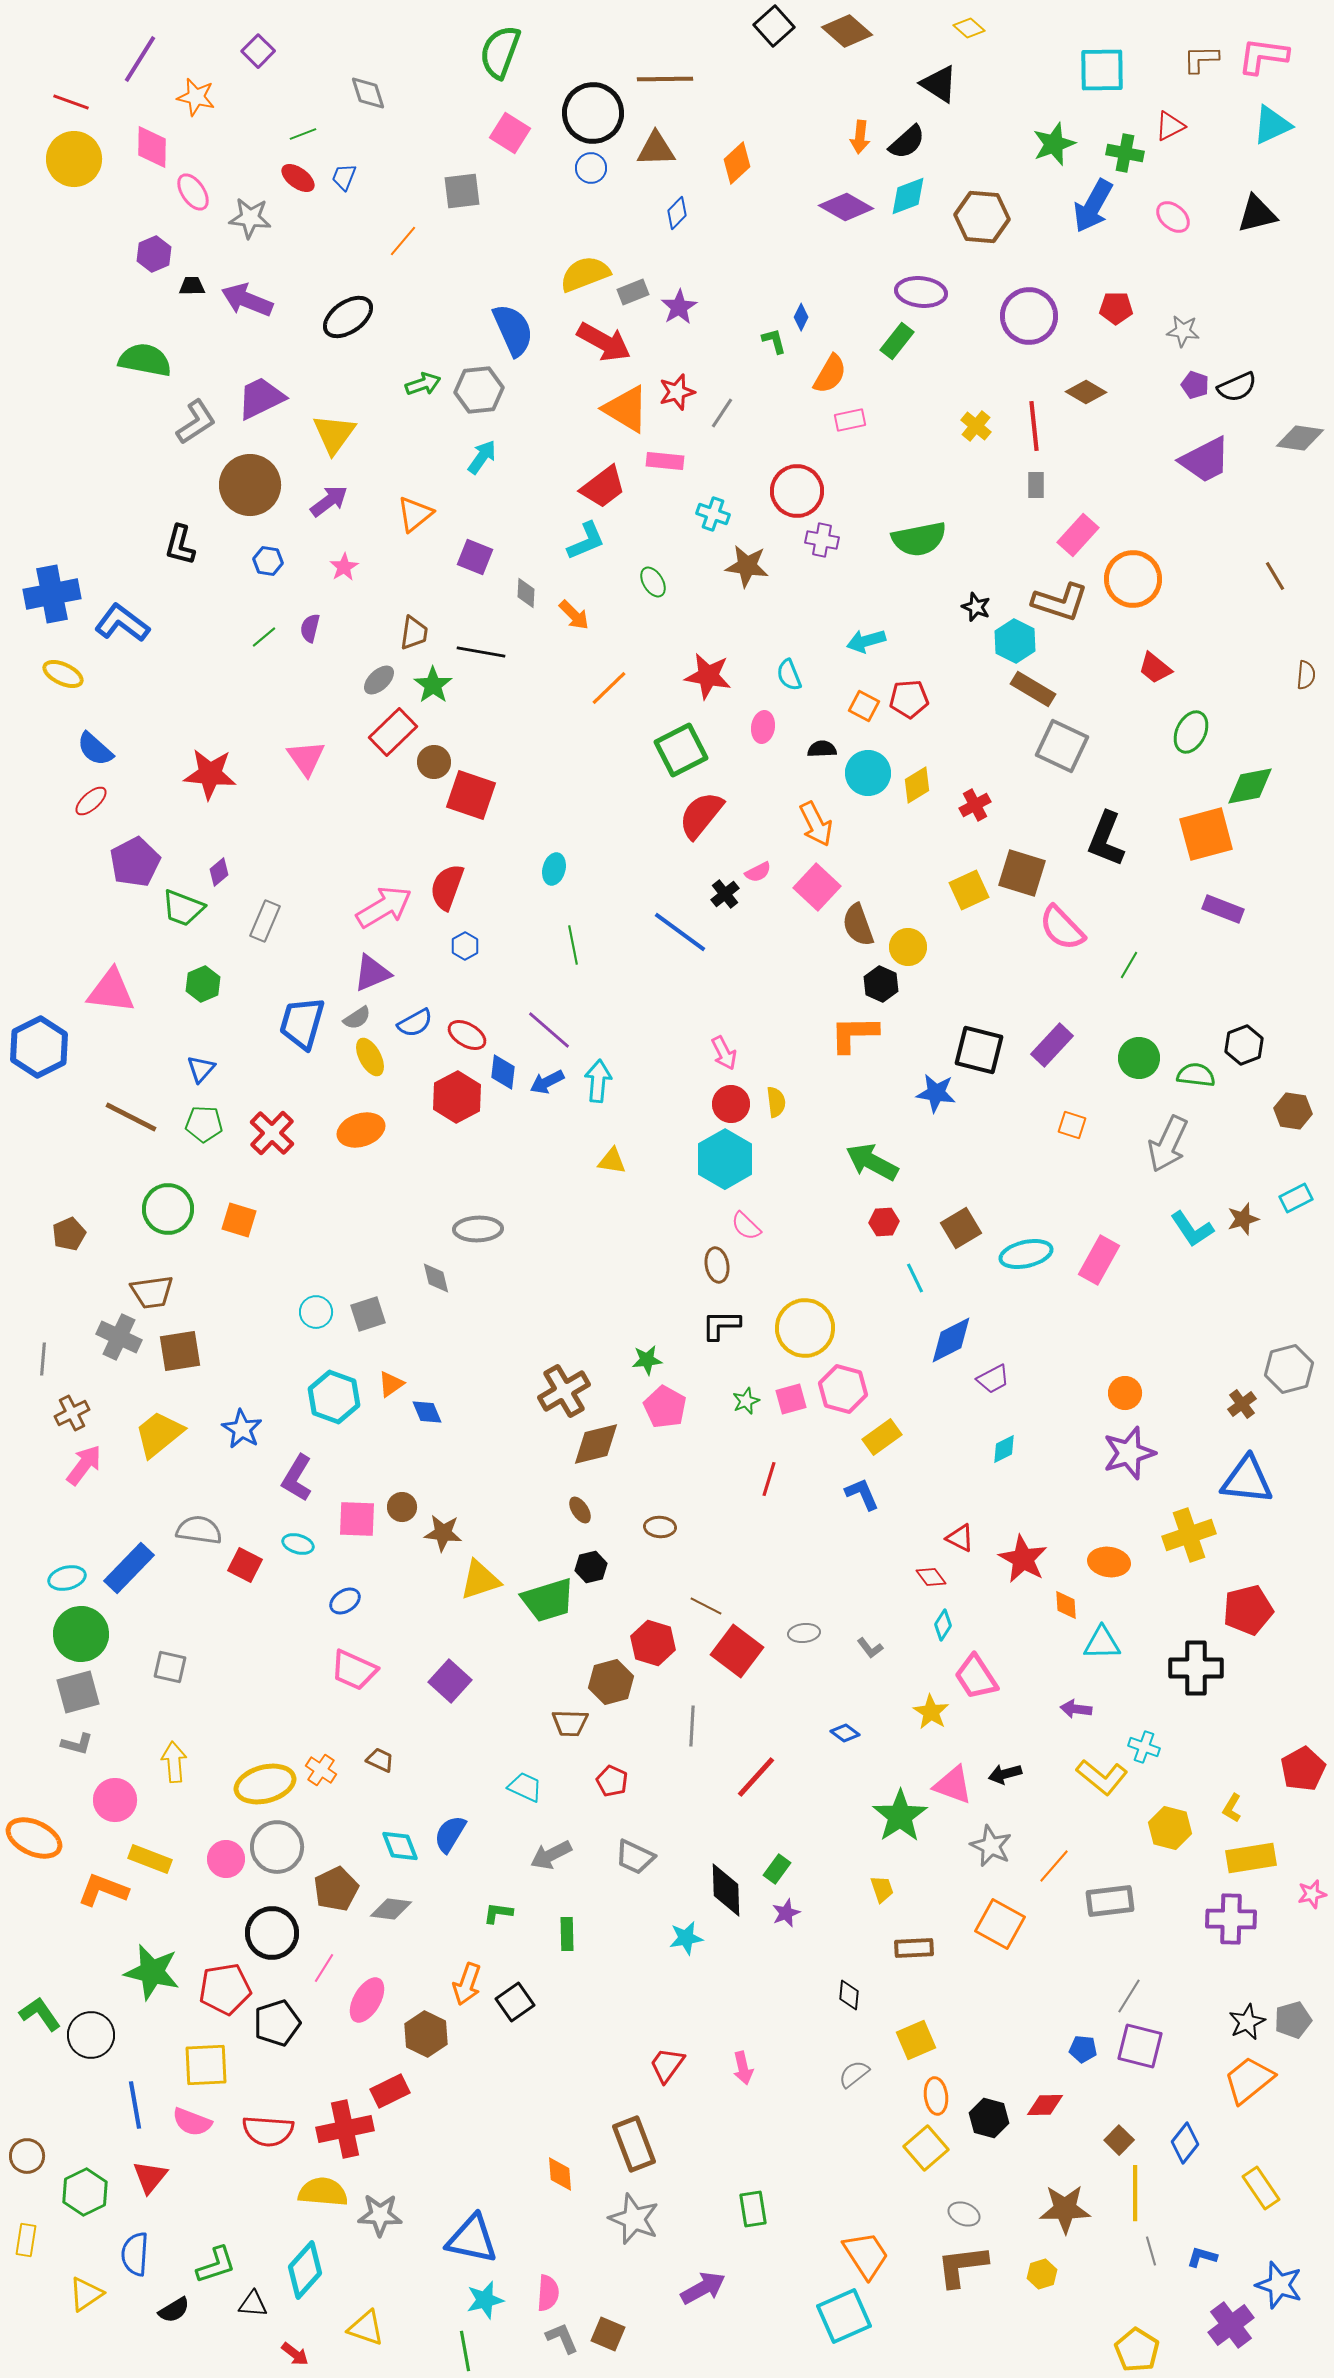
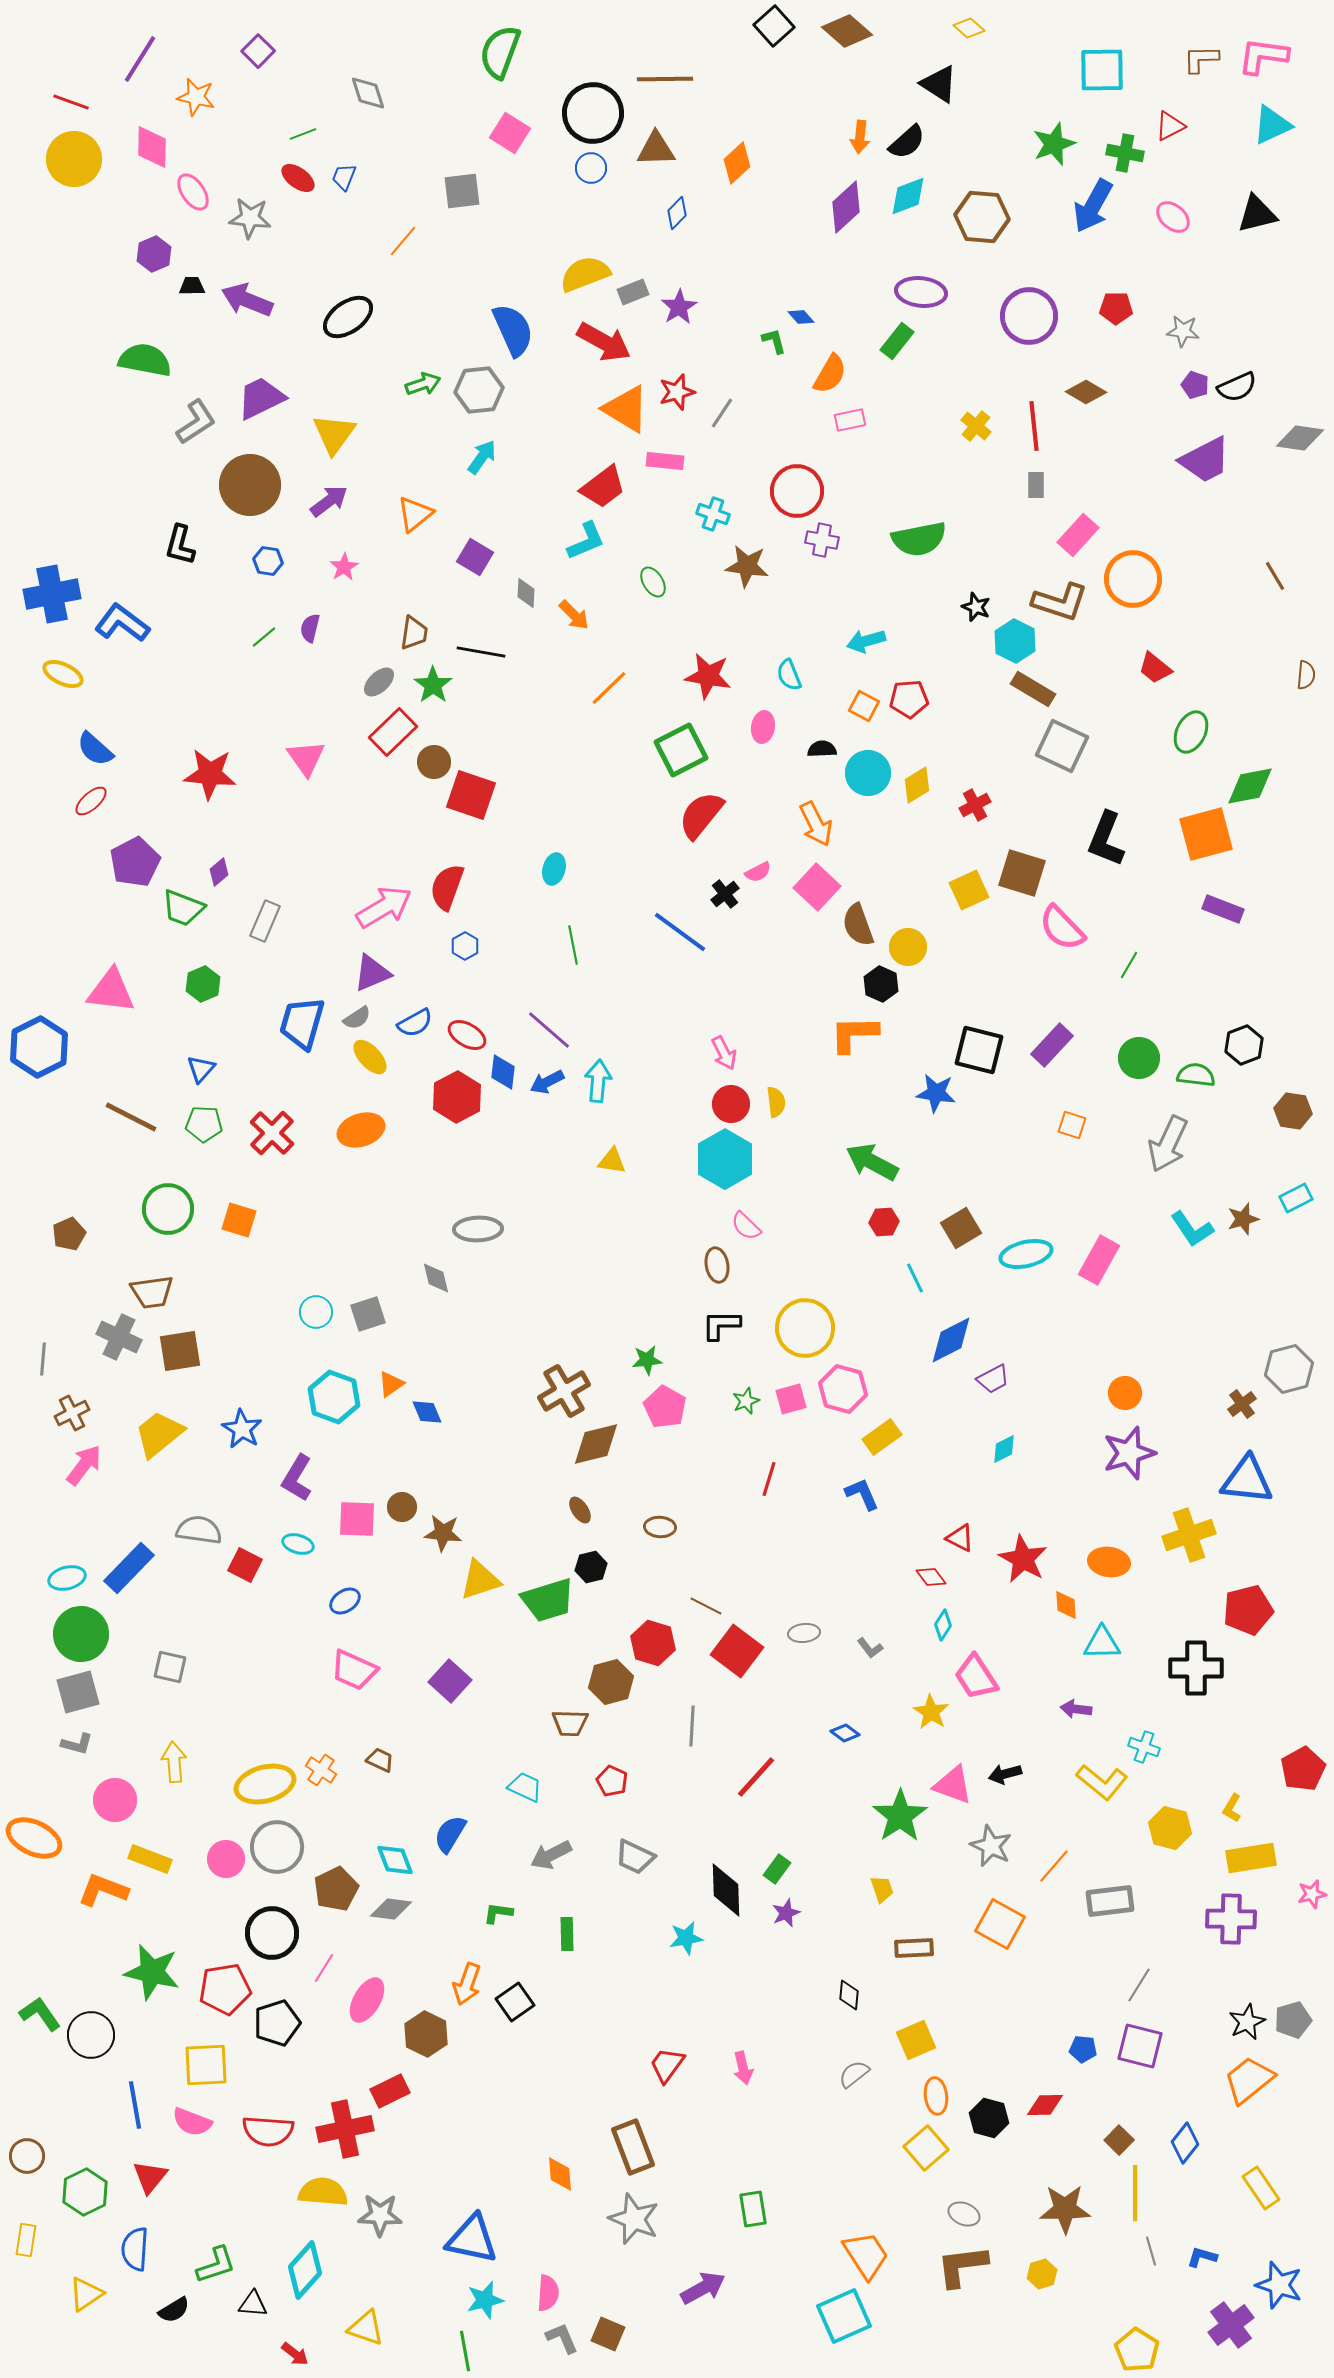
purple diamond at (846, 207): rotated 72 degrees counterclockwise
blue diamond at (801, 317): rotated 68 degrees counterclockwise
purple square at (475, 557): rotated 9 degrees clockwise
gray ellipse at (379, 680): moved 2 px down
yellow ellipse at (370, 1057): rotated 15 degrees counterclockwise
yellow L-shape at (1102, 1777): moved 5 px down
cyan diamond at (400, 1846): moved 5 px left, 14 px down
gray line at (1129, 1996): moved 10 px right, 11 px up
brown rectangle at (634, 2144): moved 1 px left, 3 px down
blue semicircle at (135, 2254): moved 5 px up
